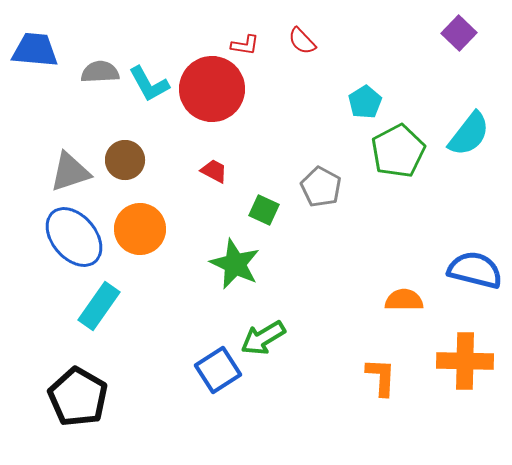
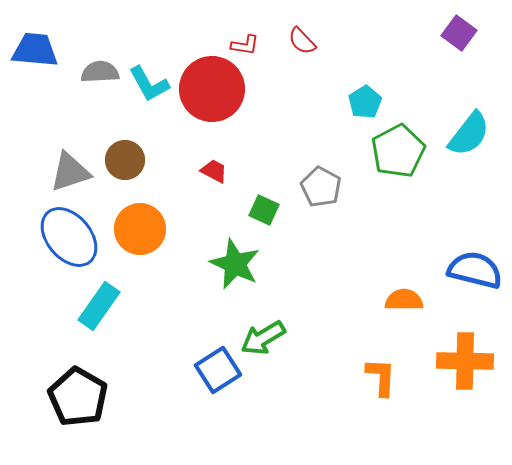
purple square: rotated 8 degrees counterclockwise
blue ellipse: moved 5 px left
